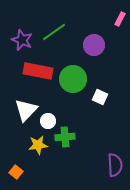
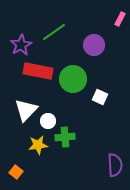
purple star: moved 1 px left, 5 px down; rotated 20 degrees clockwise
